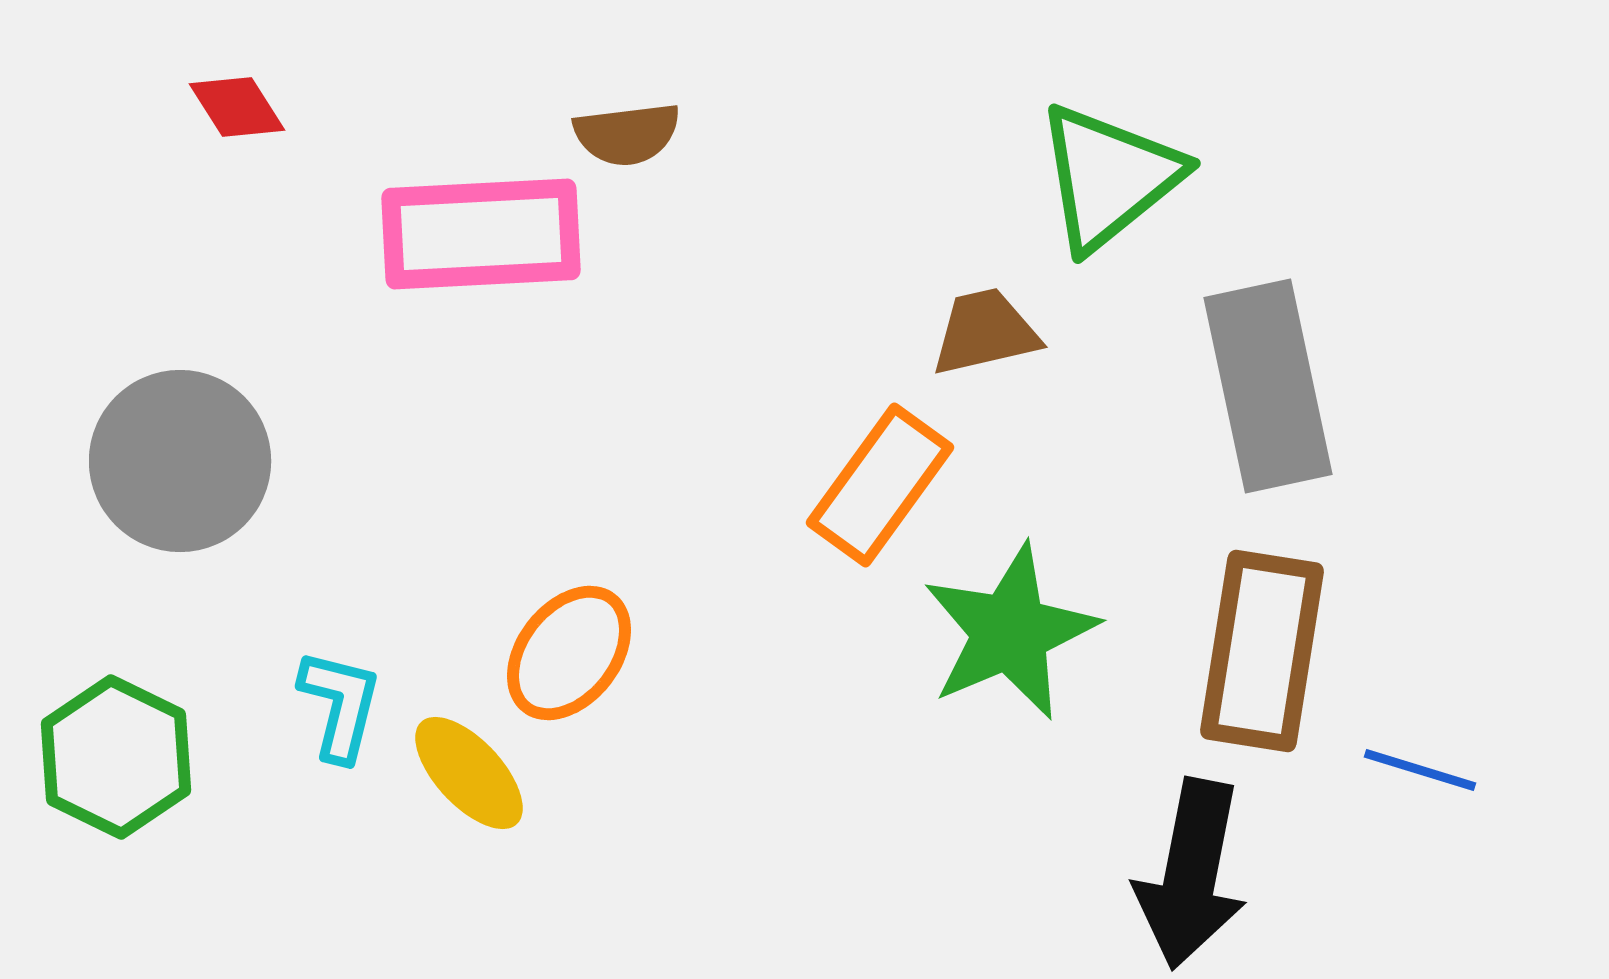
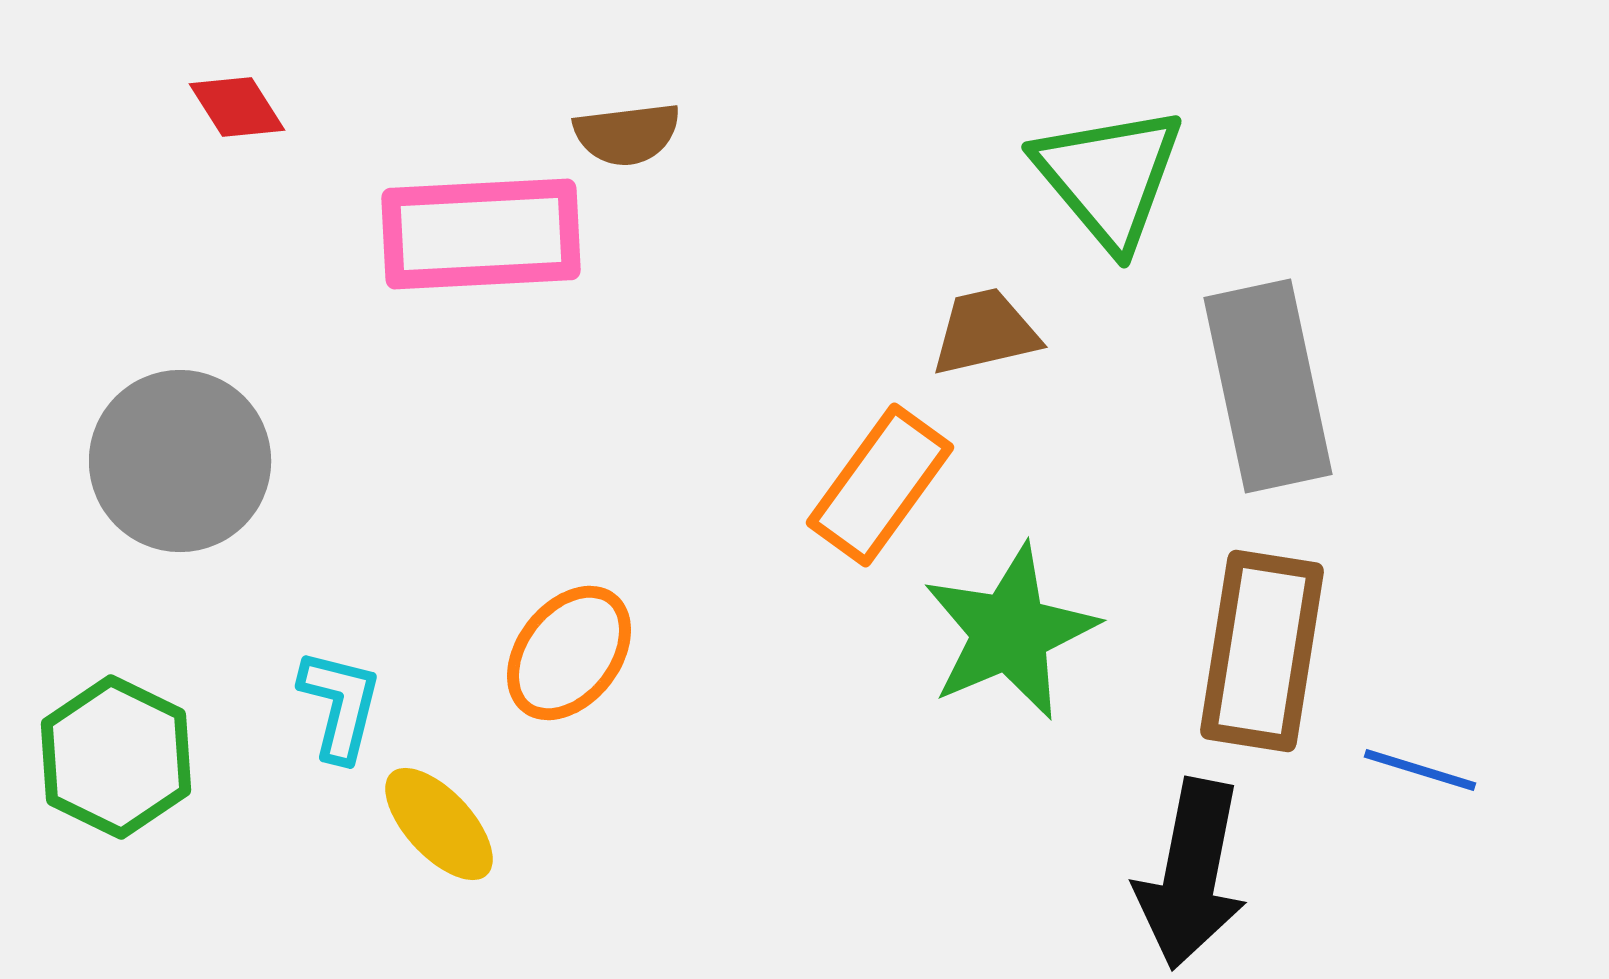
green triangle: rotated 31 degrees counterclockwise
yellow ellipse: moved 30 px left, 51 px down
